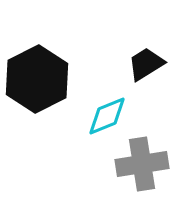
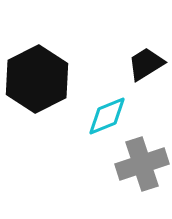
gray cross: rotated 9 degrees counterclockwise
